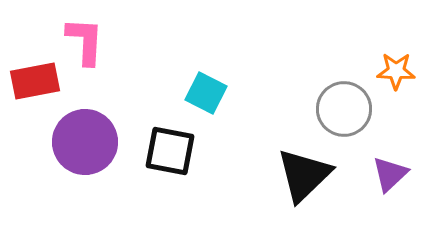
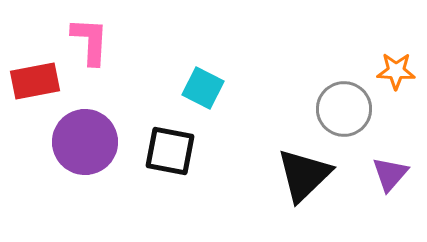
pink L-shape: moved 5 px right
cyan square: moved 3 px left, 5 px up
purple triangle: rotated 6 degrees counterclockwise
